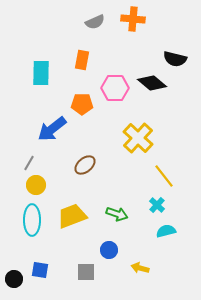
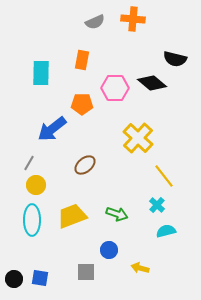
blue square: moved 8 px down
